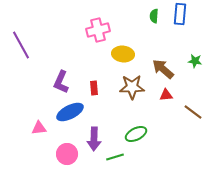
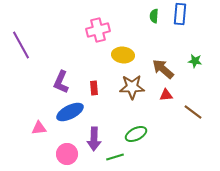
yellow ellipse: moved 1 px down
